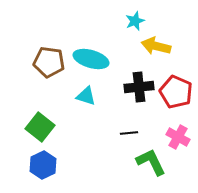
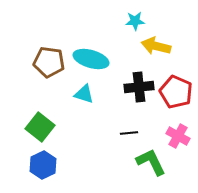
cyan star: rotated 18 degrees clockwise
cyan triangle: moved 2 px left, 2 px up
pink cross: moved 1 px up
